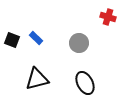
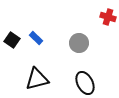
black square: rotated 14 degrees clockwise
